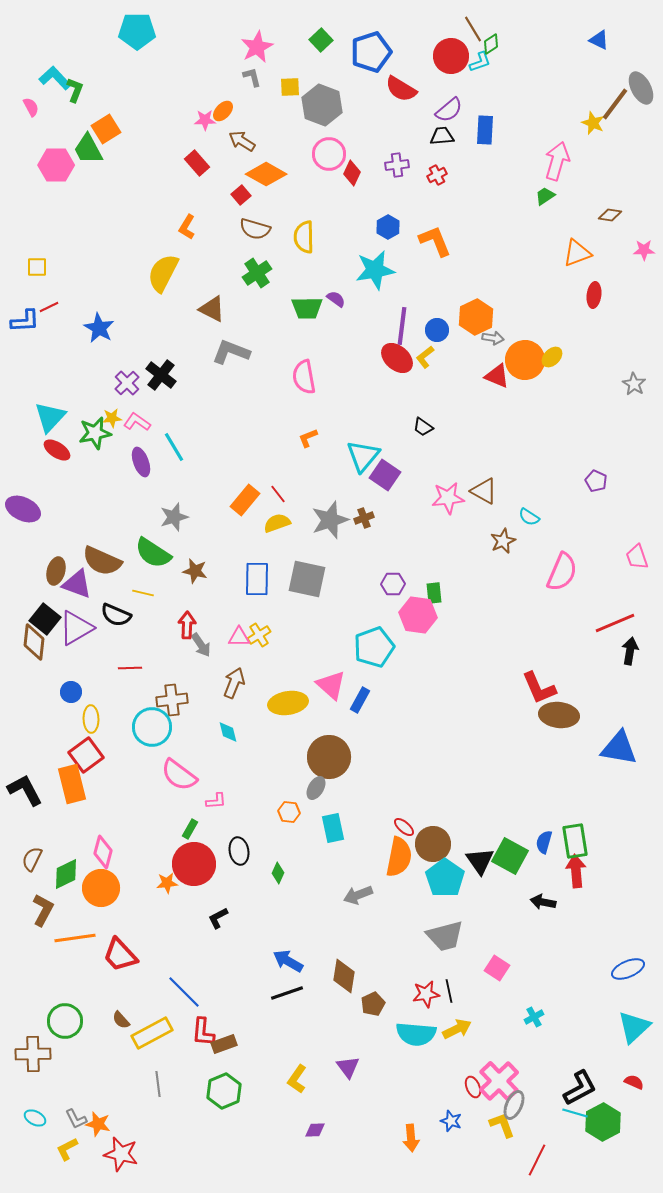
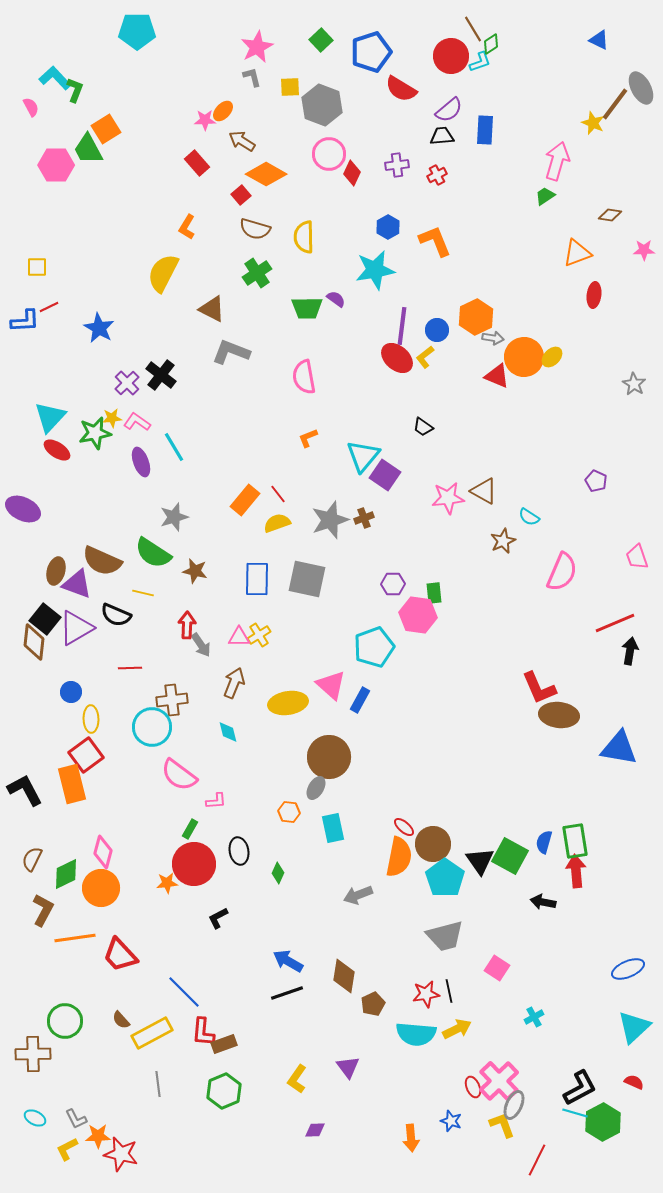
orange circle at (525, 360): moved 1 px left, 3 px up
orange star at (98, 1124): moved 12 px down; rotated 15 degrees counterclockwise
